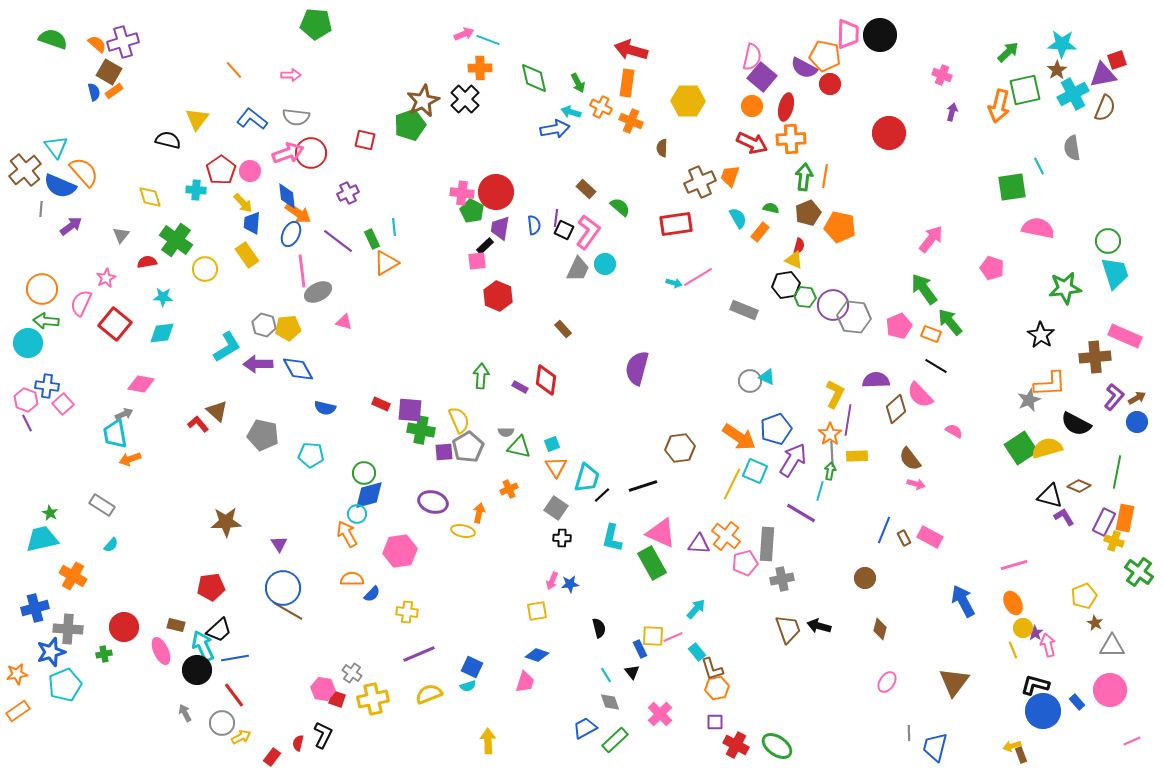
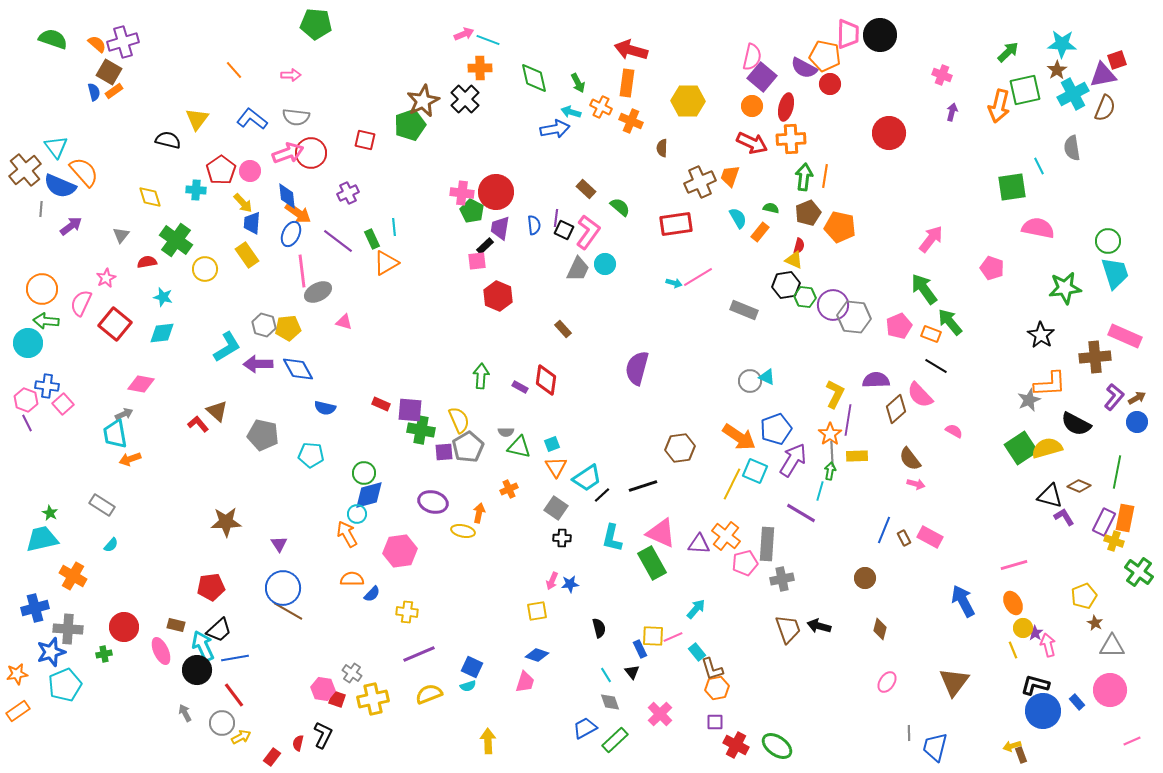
cyan star at (163, 297): rotated 12 degrees clockwise
cyan trapezoid at (587, 478): rotated 40 degrees clockwise
